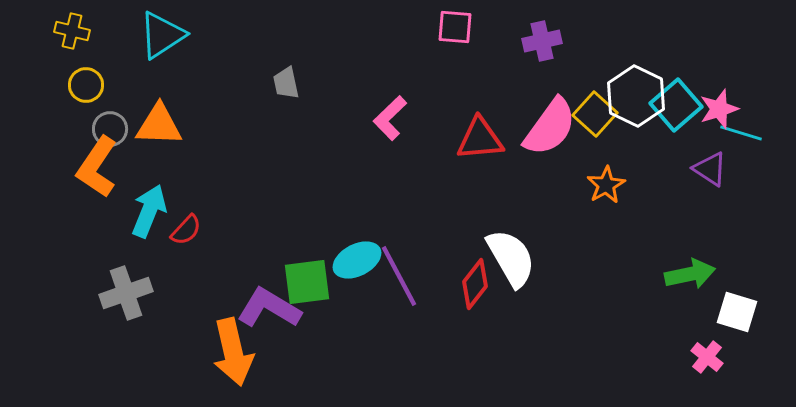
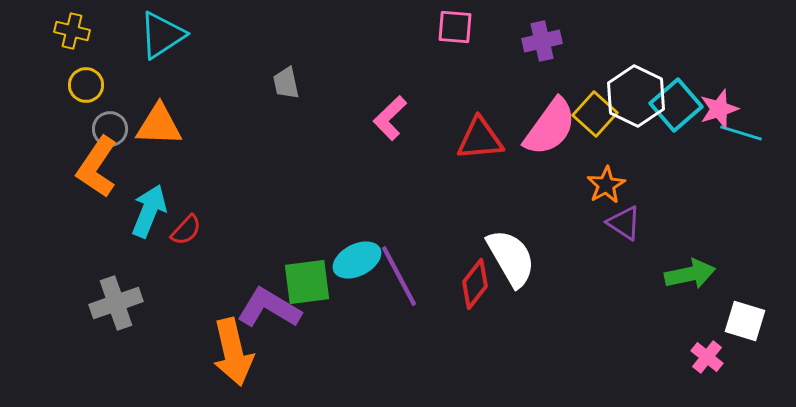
purple triangle: moved 86 px left, 54 px down
gray cross: moved 10 px left, 10 px down
white square: moved 8 px right, 9 px down
